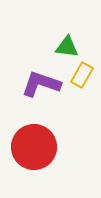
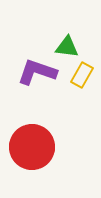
purple L-shape: moved 4 px left, 12 px up
red circle: moved 2 px left
